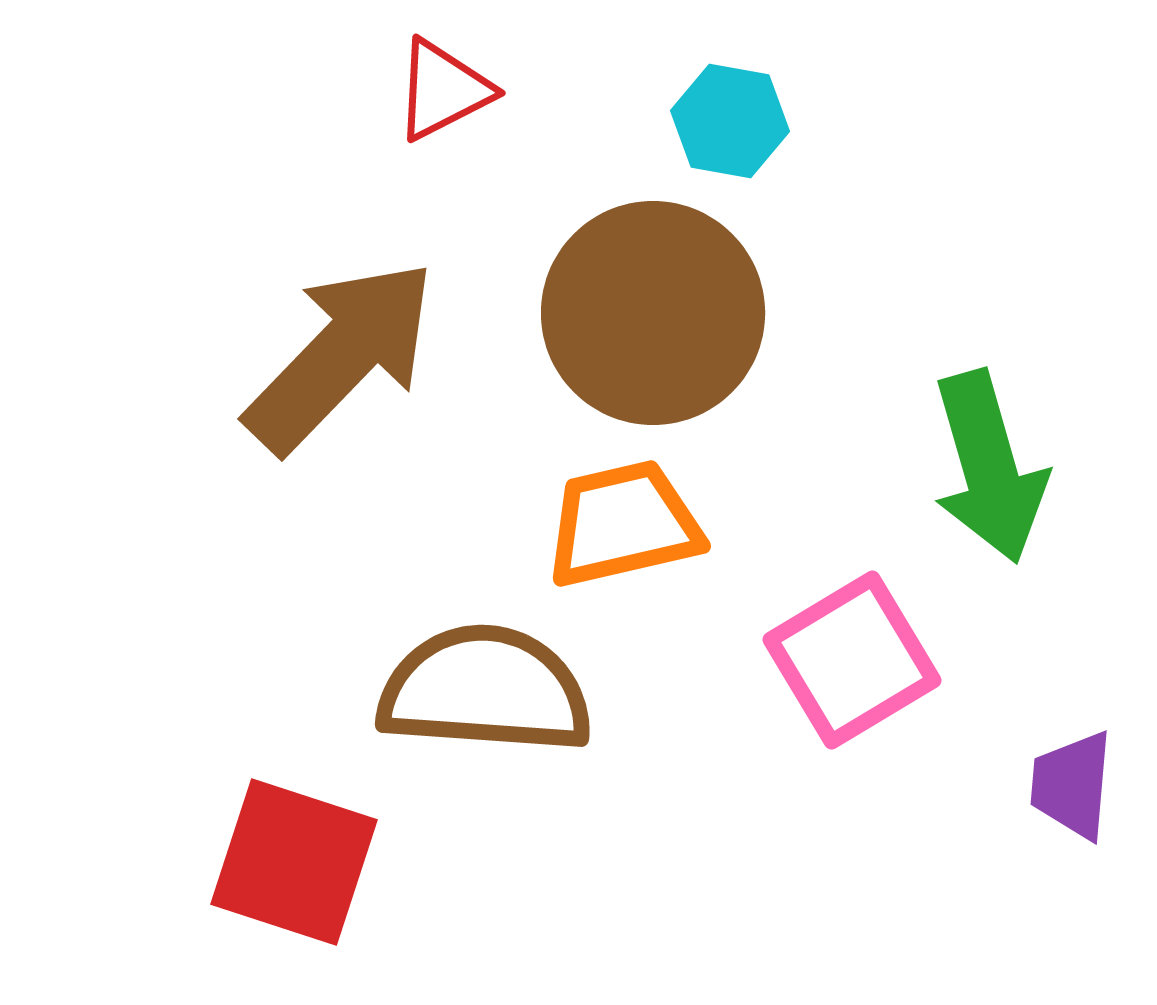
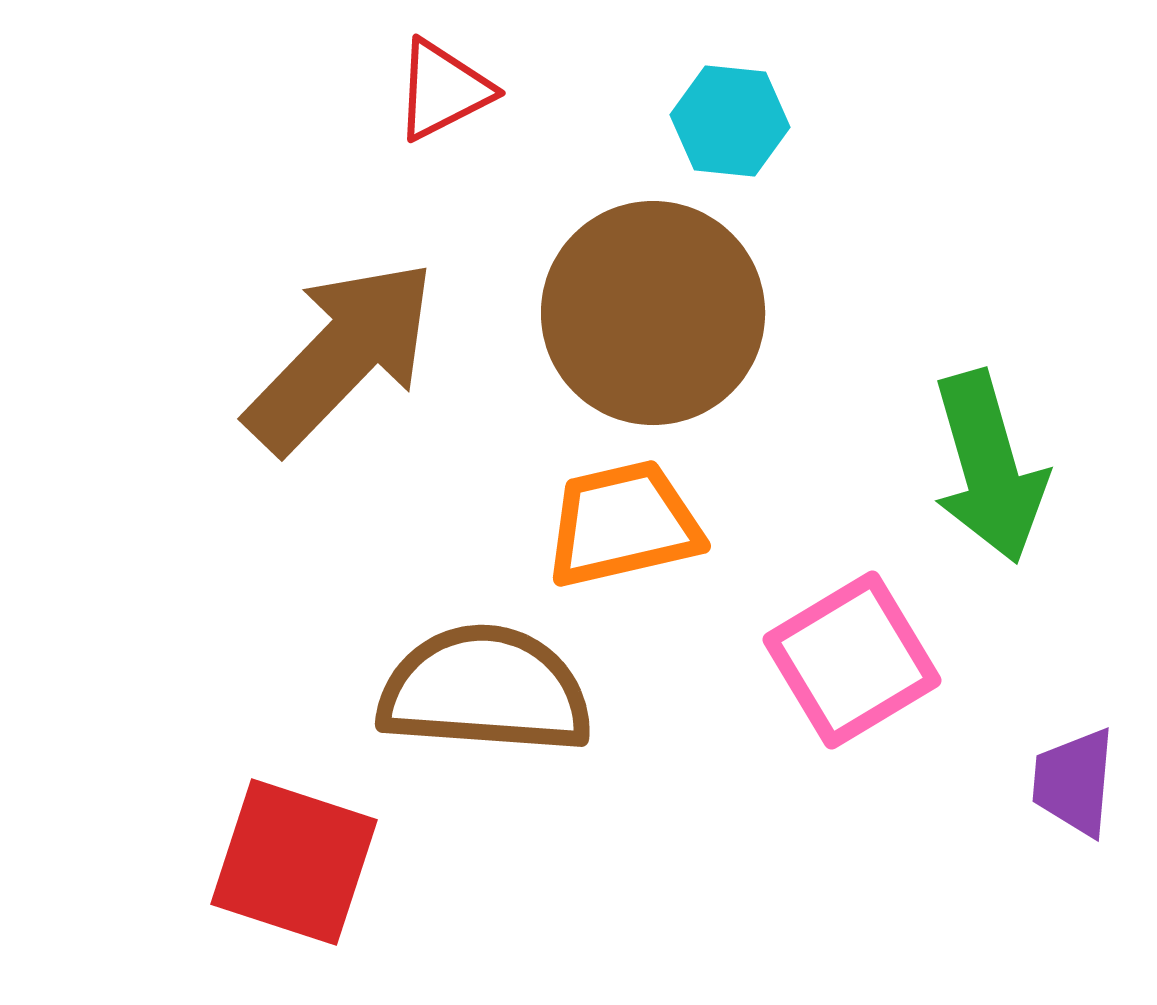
cyan hexagon: rotated 4 degrees counterclockwise
purple trapezoid: moved 2 px right, 3 px up
